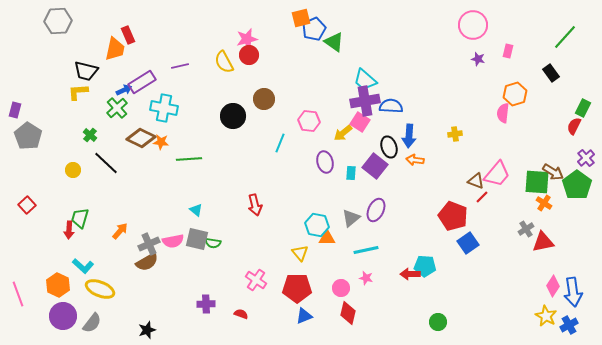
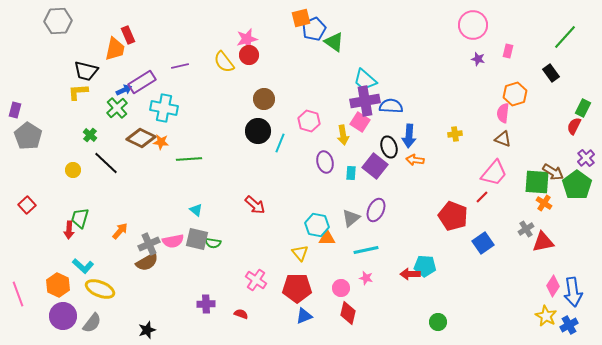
yellow semicircle at (224, 62): rotated 10 degrees counterclockwise
black circle at (233, 116): moved 25 px right, 15 px down
pink hexagon at (309, 121): rotated 10 degrees clockwise
yellow arrow at (343, 133): moved 2 px down; rotated 60 degrees counterclockwise
pink trapezoid at (497, 174): moved 3 px left, 1 px up
brown triangle at (476, 181): moved 27 px right, 42 px up
red arrow at (255, 205): rotated 35 degrees counterclockwise
blue square at (468, 243): moved 15 px right
